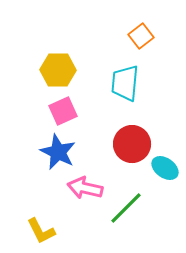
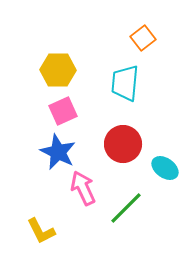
orange square: moved 2 px right, 2 px down
red circle: moved 9 px left
pink arrow: moved 2 px left; rotated 52 degrees clockwise
